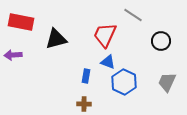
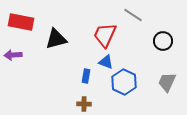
black circle: moved 2 px right
blue triangle: moved 2 px left
